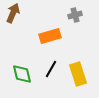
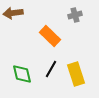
brown arrow: rotated 120 degrees counterclockwise
orange rectangle: rotated 60 degrees clockwise
yellow rectangle: moved 2 px left
